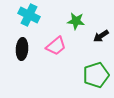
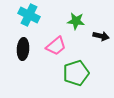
black arrow: rotated 133 degrees counterclockwise
black ellipse: moved 1 px right
green pentagon: moved 20 px left, 2 px up
